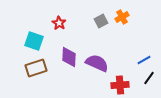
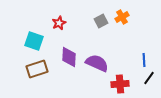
red star: rotated 16 degrees clockwise
blue line: rotated 64 degrees counterclockwise
brown rectangle: moved 1 px right, 1 px down
red cross: moved 1 px up
